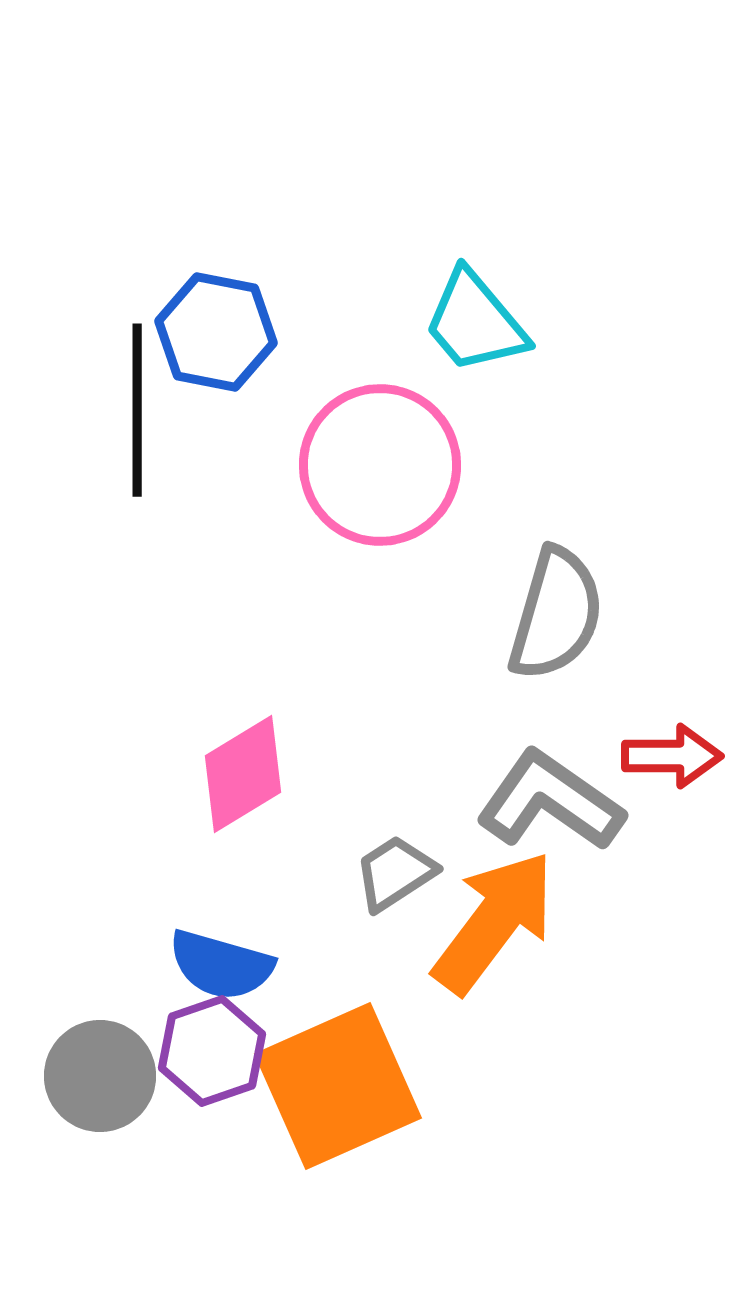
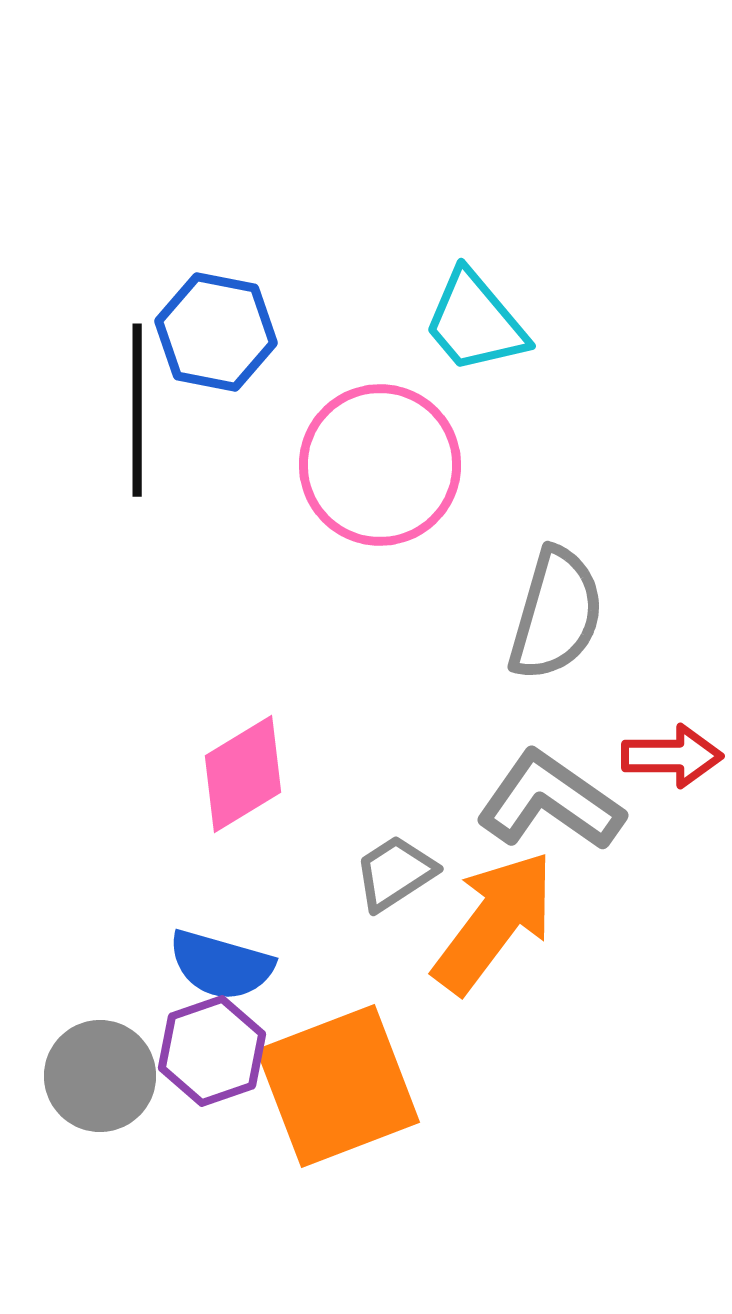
orange square: rotated 3 degrees clockwise
